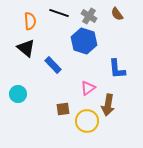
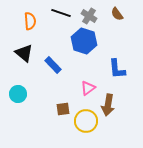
black line: moved 2 px right
black triangle: moved 2 px left, 5 px down
yellow circle: moved 1 px left
